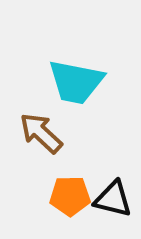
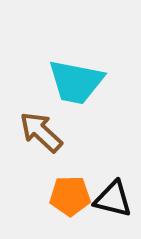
brown arrow: moved 1 px up
